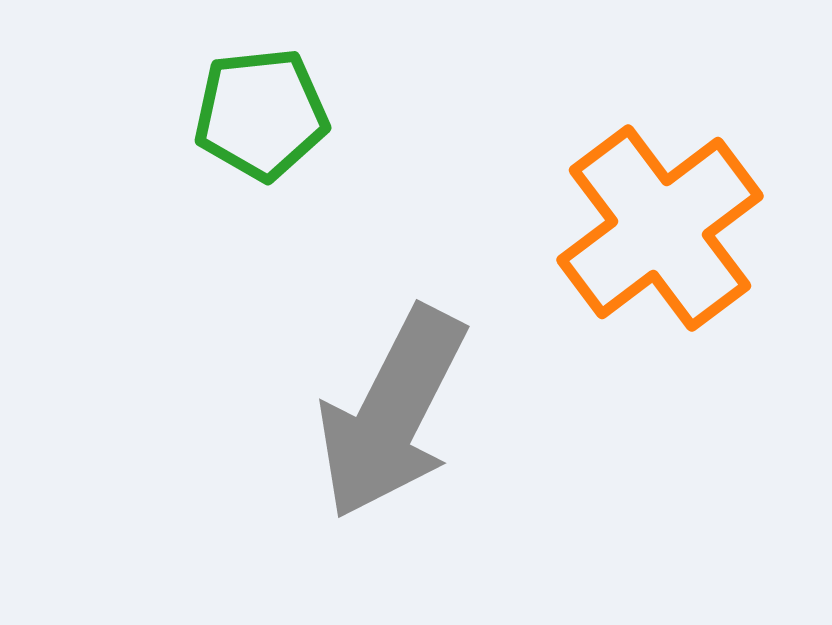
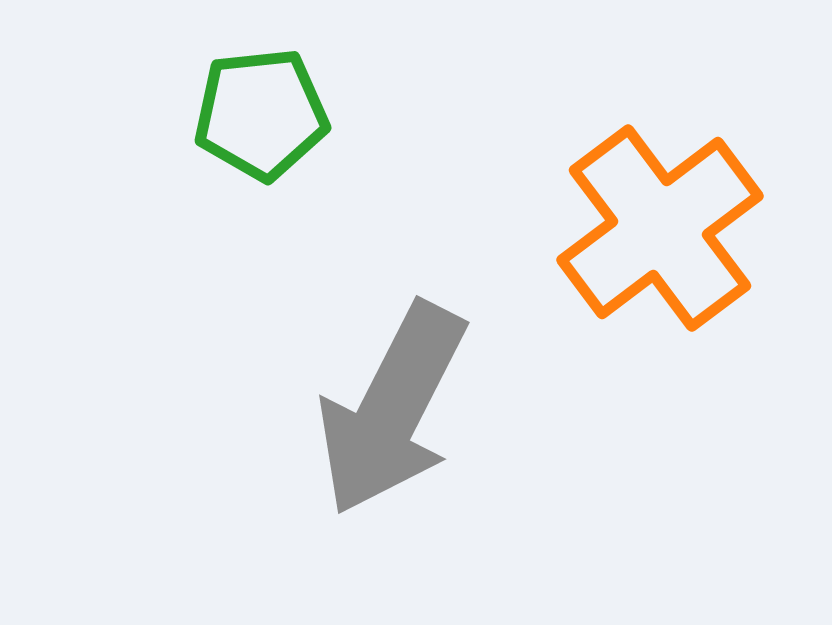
gray arrow: moved 4 px up
